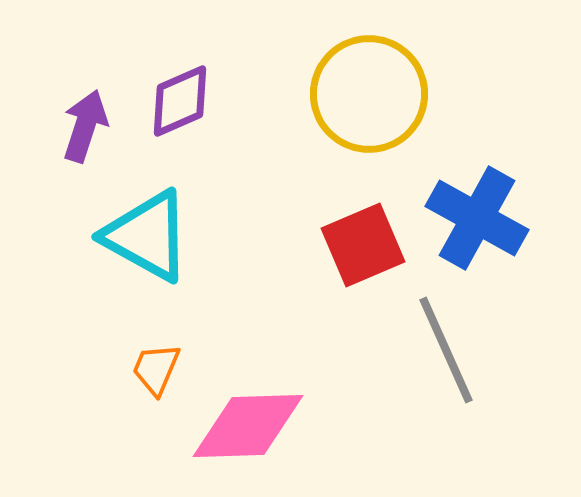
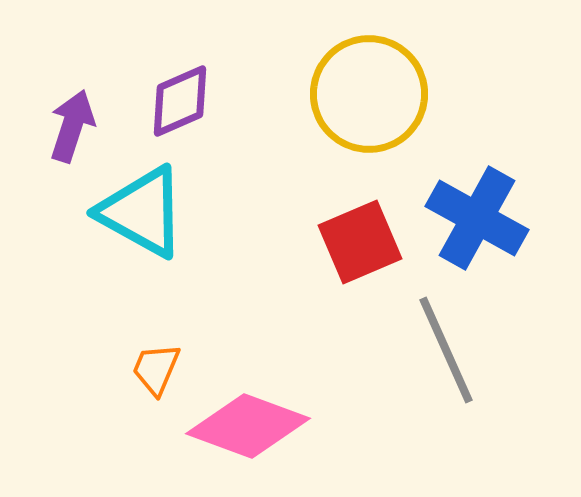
purple arrow: moved 13 px left
cyan triangle: moved 5 px left, 24 px up
red square: moved 3 px left, 3 px up
pink diamond: rotated 22 degrees clockwise
